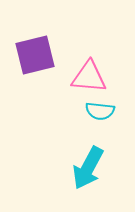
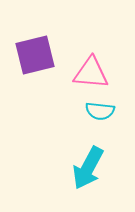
pink triangle: moved 2 px right, 4 px up
